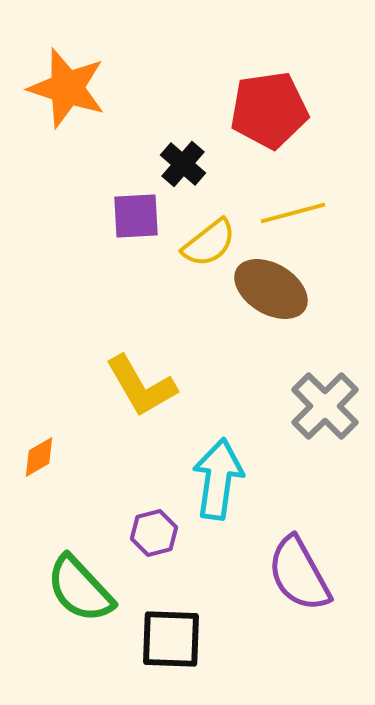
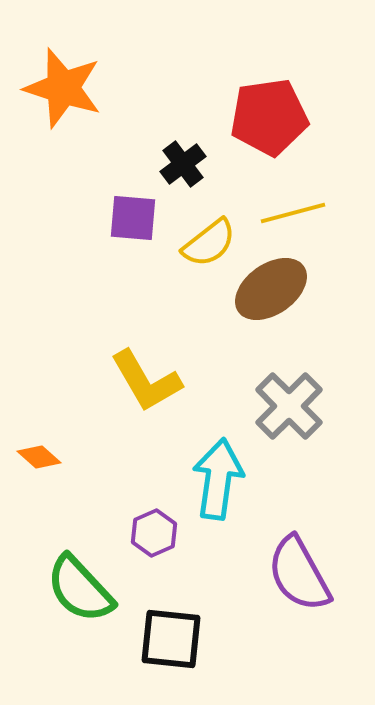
orange star: moved 4 px left
red pentagon: moved 7 px down
black cross: rotated 12 degrees clockwise
purple square: moved 3 px left, 2 px down; rotated 8 degrees clockwise
brown ellipse: rotated 66 degrees counterclockwise
yellow L-shape: moved 5 px right, 5 px up
gray cross: moved 36 px left
orange diamond: rotated 72 degrees clockwise
purple hexagon: rotated 9 degrees counterclockwise
black square: rotated 4 degrees clockwise
